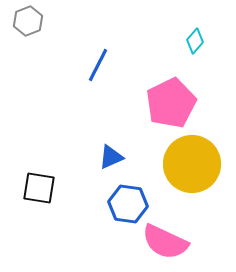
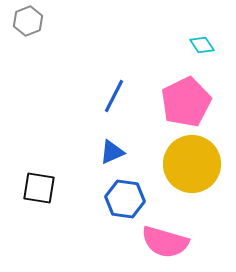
cyan diamond: moved 7 px right, 4 px down; rotated 75 degrees counterclockwise
blue line: moved 16 px right, 31 px down
pink pentagon: moved 15 px right, 1 px up
blue triangle: moved 1 px right, 5 px up
blue hexagon: moved 3 px left, 5 px up
pink semicircle: rotated 9 degrees counterclockwise
